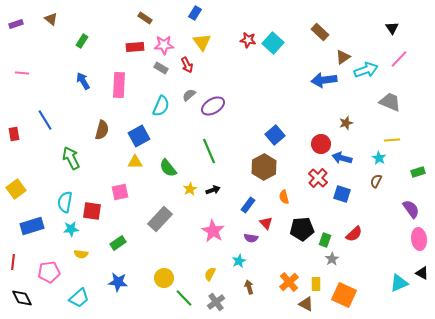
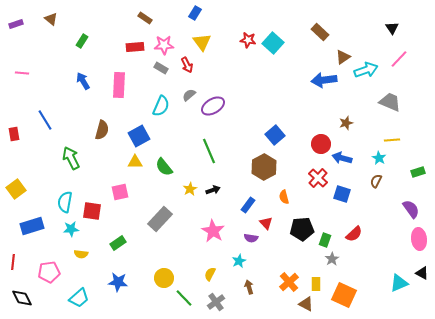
green semicircle at (168, 168): moved 4 px left, 1 px up
